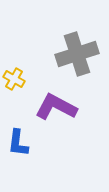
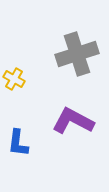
purple L-shape: moved 17 px right, 14 px down
